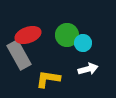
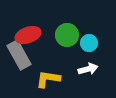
cyan circle: moved 6 px right
